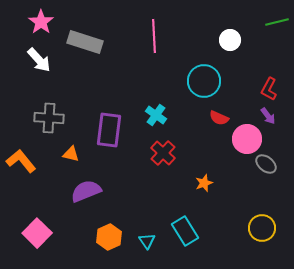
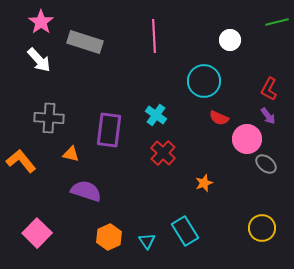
purple semicircle: rotated 40 degrees clockwise
